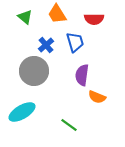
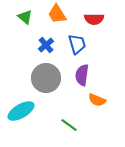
blue trapezoid: moved 2 px right, 2 px down
gray circle: moved 12 px right, 7 px down
orange semicircle: moved 3 px down
cyan ellipse: moved 1 px left, 1 px up
